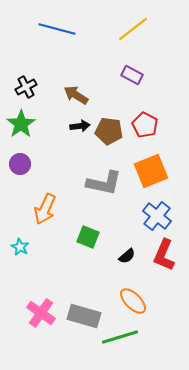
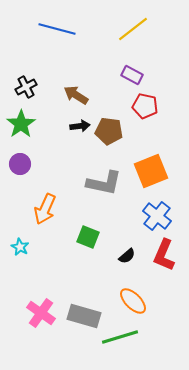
red pentagon: moved 19 px up; rotated 15 degrees counterclockwise
